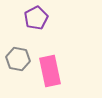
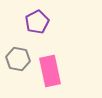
purple pentagon: moved 1 px right, 4 px down
